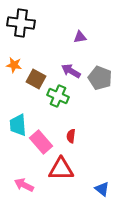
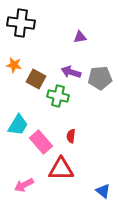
purple arrow: moved 1 px down; rotated 12 degrees counterclockwise
gray pentagon: rotated 25 degrees counterclockwise
green cross: rotated 10 degrees counterclockwise
cyan trapezoid: rotated 145 degrees counterclockwise
pink arrow: rotated 54 degrees counterclockwise
blue triangle: moved 1 px right, 2 px down
